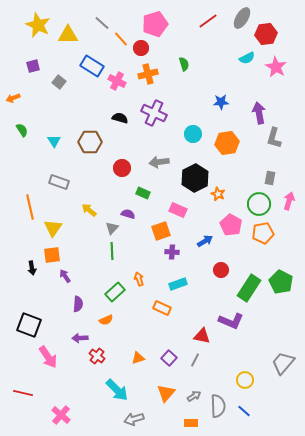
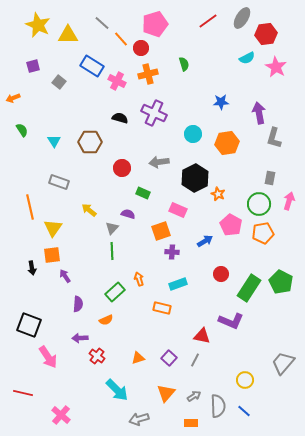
red circle at (221, 270): moved 4 px down
orange rectangle at (162, 308): rotated 12 degrees counterclockwise
gray arrow at (134, 419): moved 5 px right
